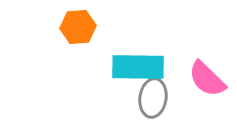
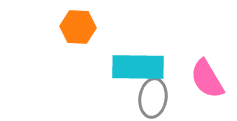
orange hexagon: rotated 8 degrees clockwise
pink semicircle: rotated 15 degrees clockwise
